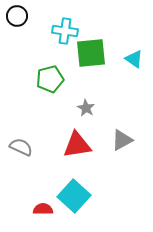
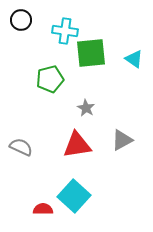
black circle: moved 4 px right, 4 px down
